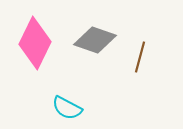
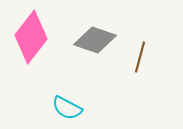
pink diamond: moved 4 px left, 6 px up; rotated 12 degrees clockwise
